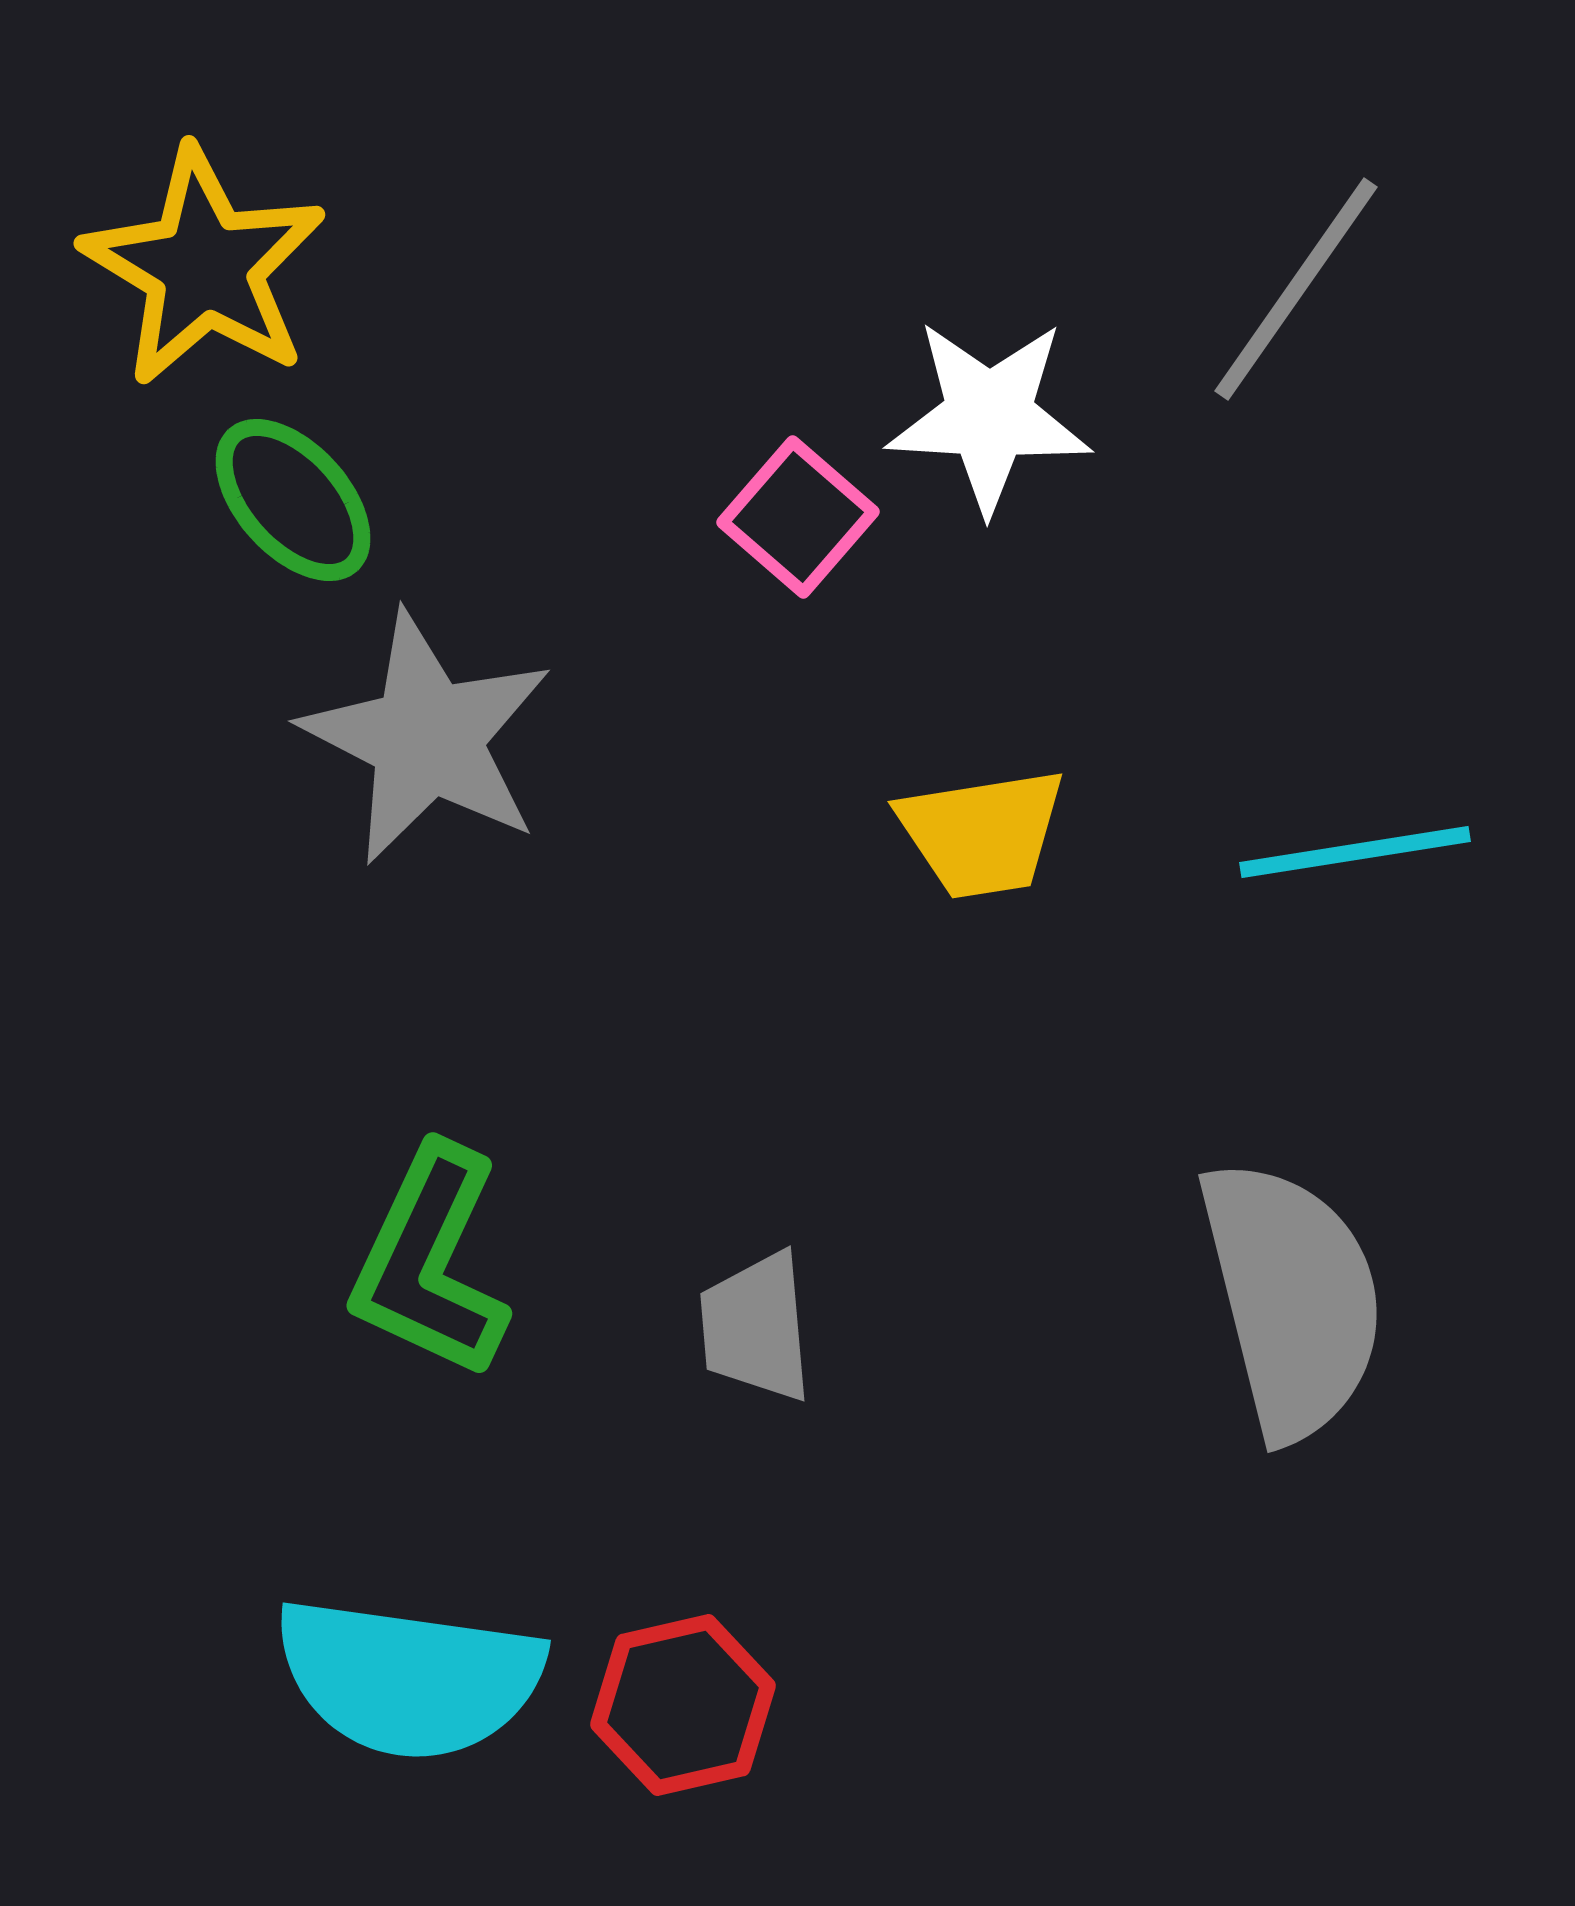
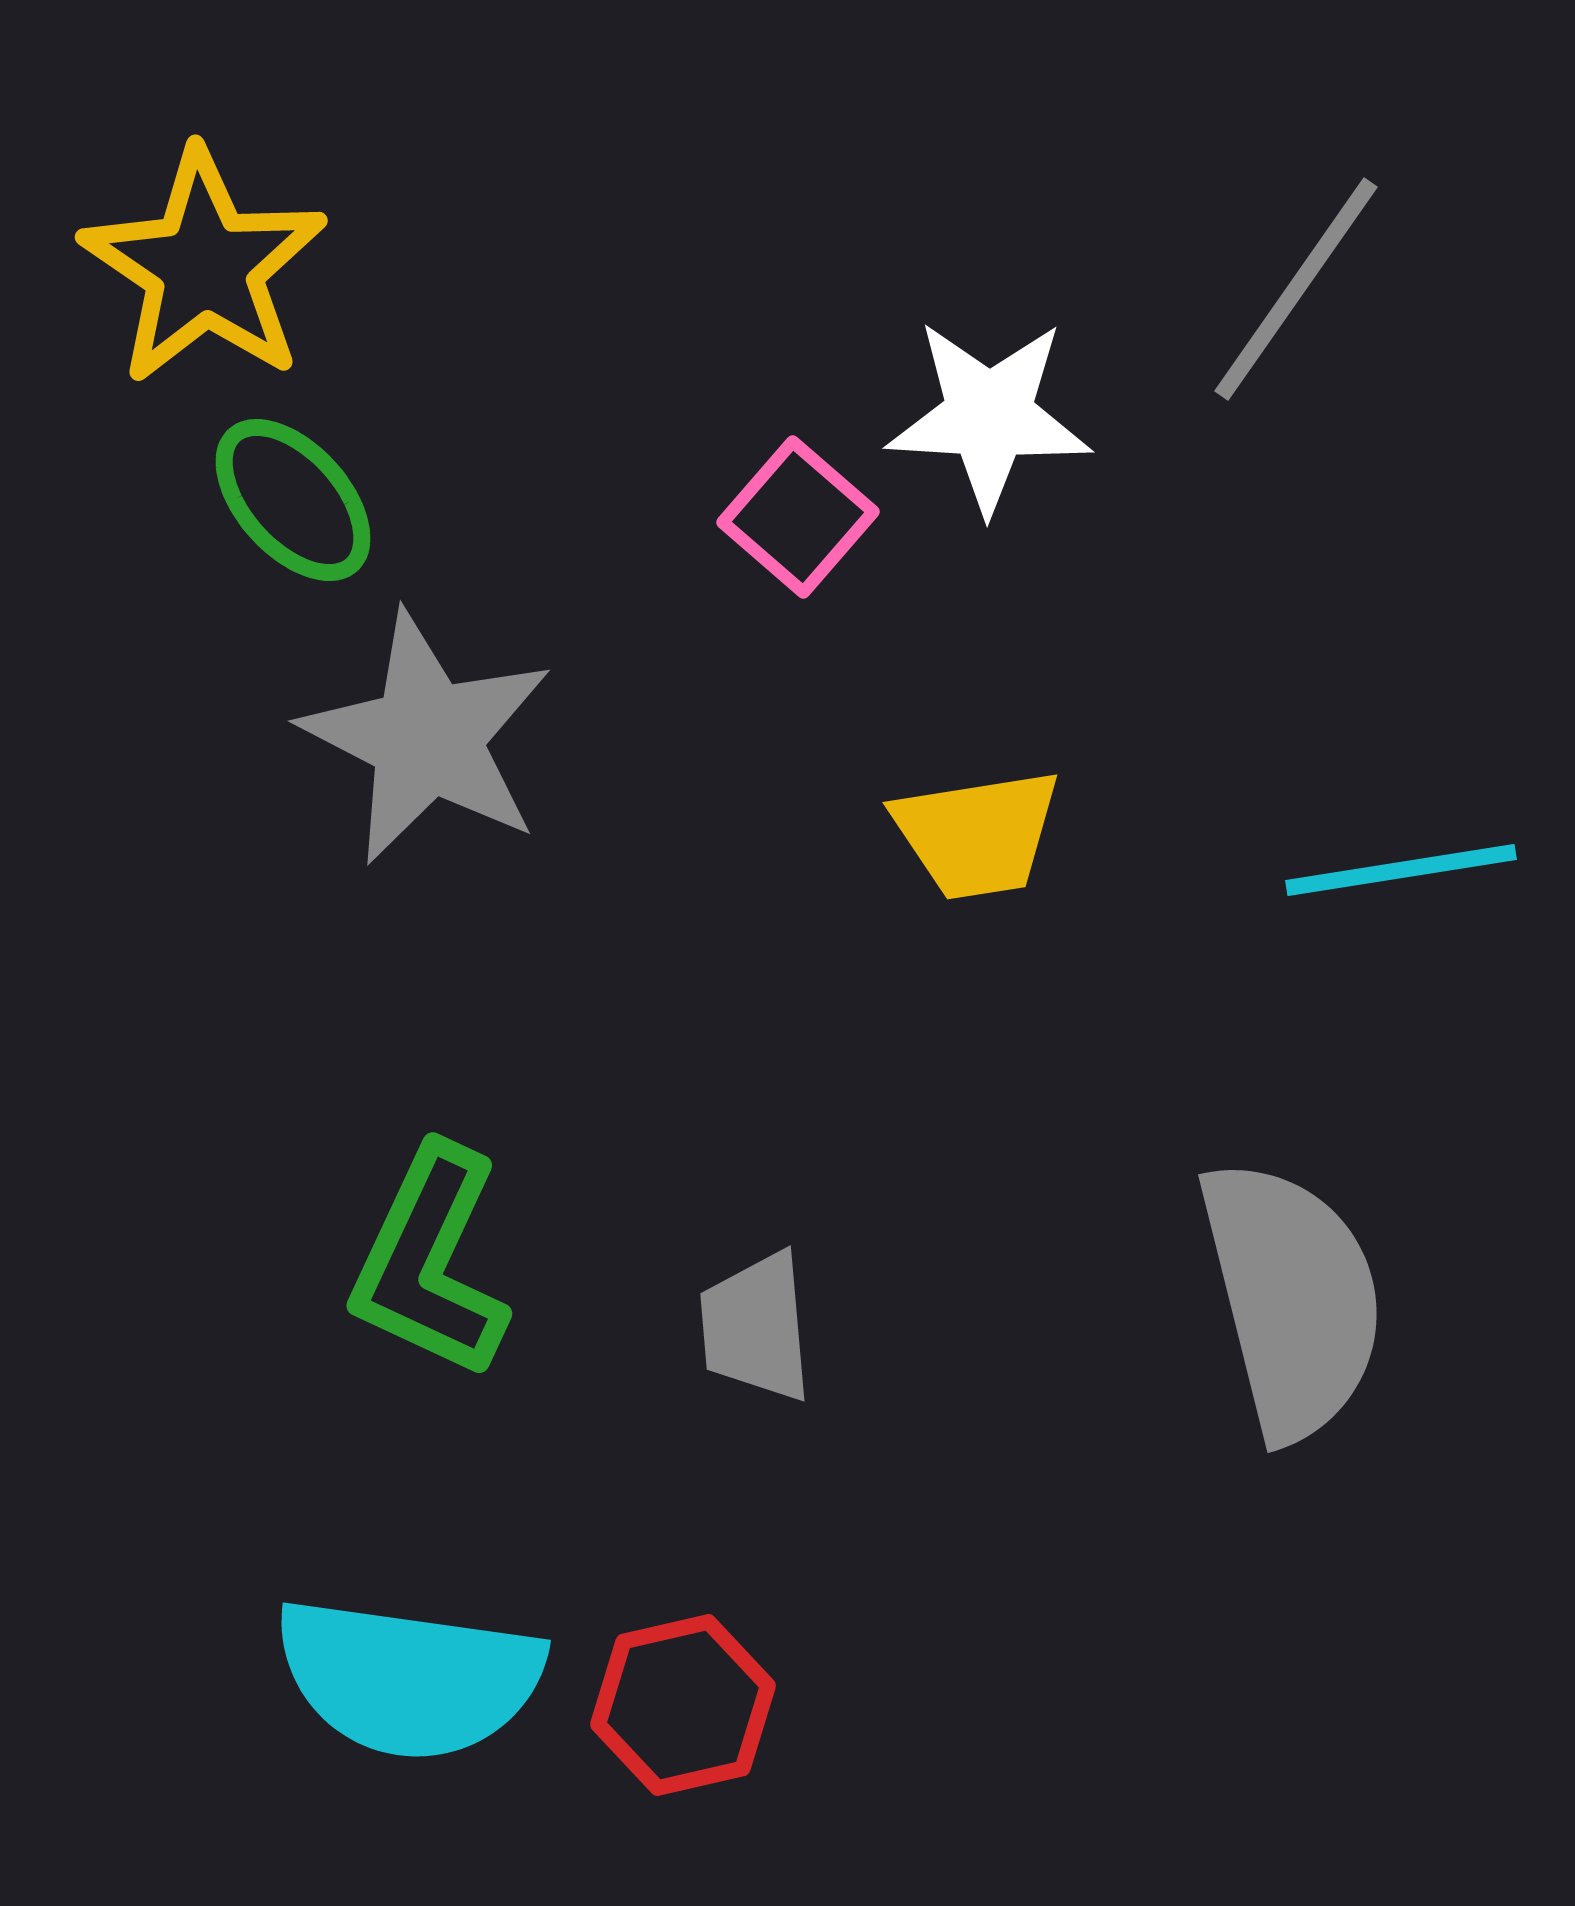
yellow star: rotated 3 degrees clockwise
yellow trapezoid: moved 5 px left, 1 px down
cyan line: moved 46 px right, 18 px down
